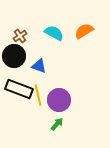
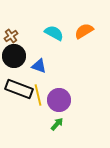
brown cross: moved 9 px left
